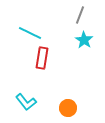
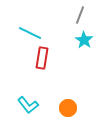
cyan L-shape: moved 2 px right, 3 px down
